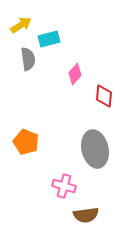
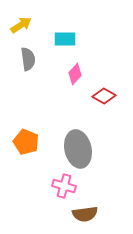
cyan rectangle: moved 16 px right; rotated 15 degrees clockwise
red diamond: rotated 65 degrees counterclockwise
gray ellipse: moved 17 px left
brown semicircle: moved 1 px left, 1 px up
